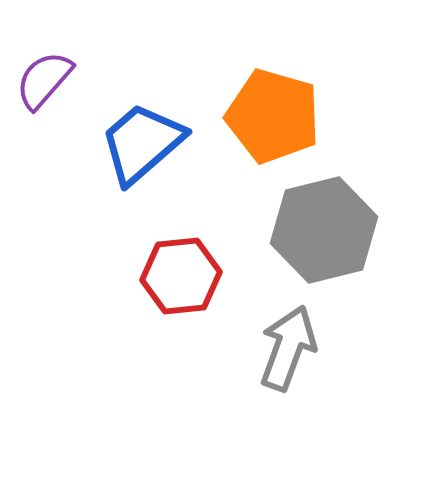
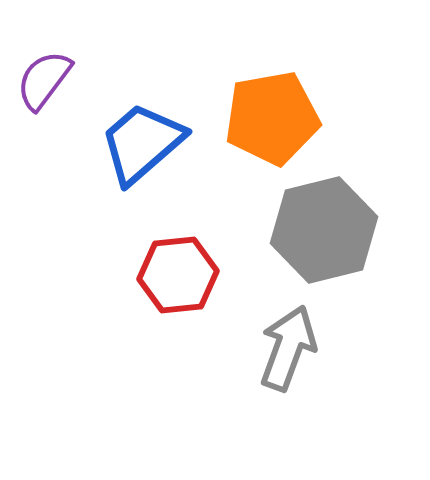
purple semicircle: rotated 4 degrees counterclockwise
orange pentagon: moved 1 px left, 2 px down; rotated 26 degrees counterclockwise
red hexagon: moved 3 px left, 1 px up
